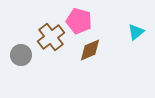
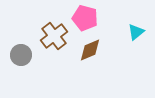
pink pentagon: moved 6 px right, 3 px up
brown cross: moved 3 px right, 1 px up
